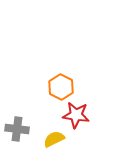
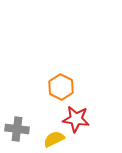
red star: moved 4 px down
